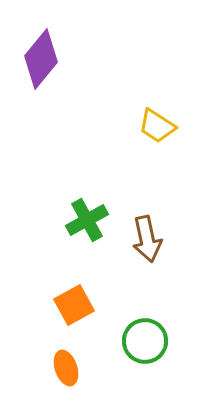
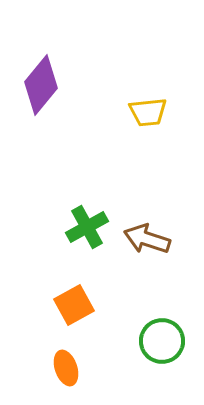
purple diamond: moved 26 px down
yellow trapezoid: moved 9 px left, 14 px up; rotated 39 degrees counterclockwise
green cross: moved 7 px down
brown arrow: rotated 120 degrees clockwise
green circle: moved 17 px right
